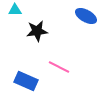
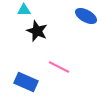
cyan triangle: moved 9 px right
black star: rotated 30 degrees clockwise
blue rectangle: moved 1 px down
